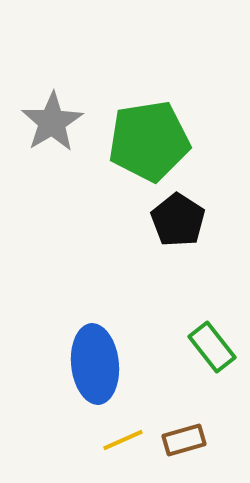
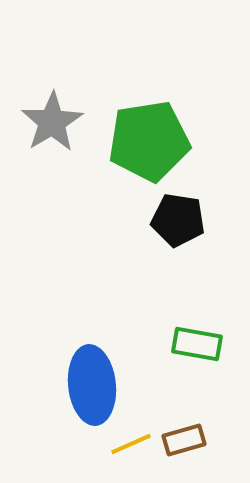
black pentagon: rotated 24 degrees counterclockwise
green rectangle: moved 15 px left, 3 px up; rotated 42 degrees counterclockwise
blue ellipse: moved 3 px left, 21 px down
yellow line: moved 8 px right, 4 px down
